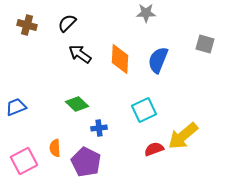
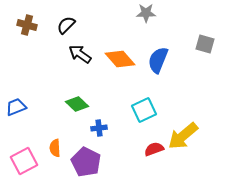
black semicircle: moved 1 px left, 2 px down
orange diamond: rotated 44 degrees counterclockwise
